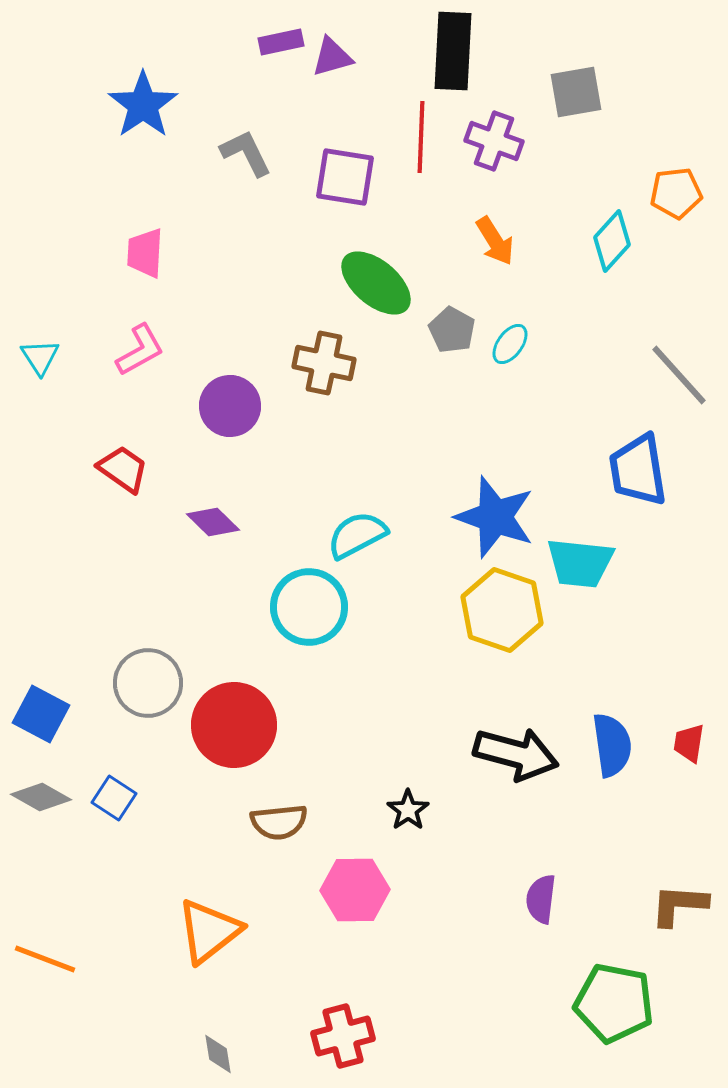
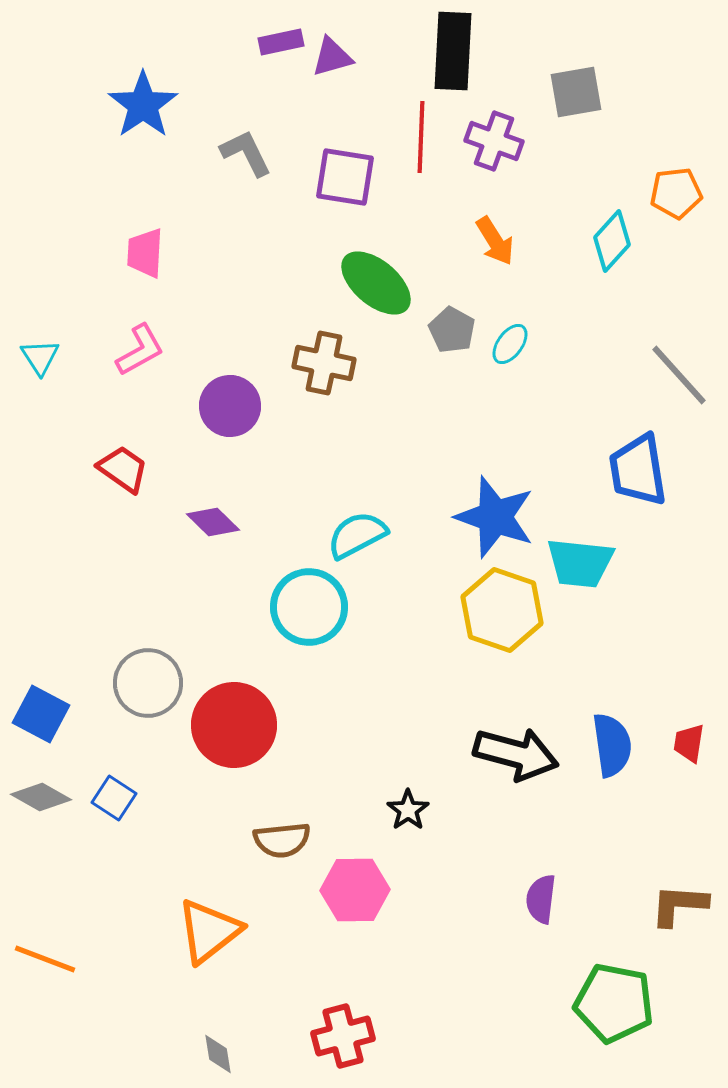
brown semicircle at (279, 822): moved 3 px right, 18 px down
